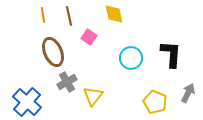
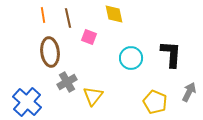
brown line: moved 1 px left, 2 px down
pink square: rotated 14 degrees counterclockwise
brown ellipse: moved 3 px left; rotated 16 degrees clockwise
gray arrow: moved 1 px right, 1 px up
